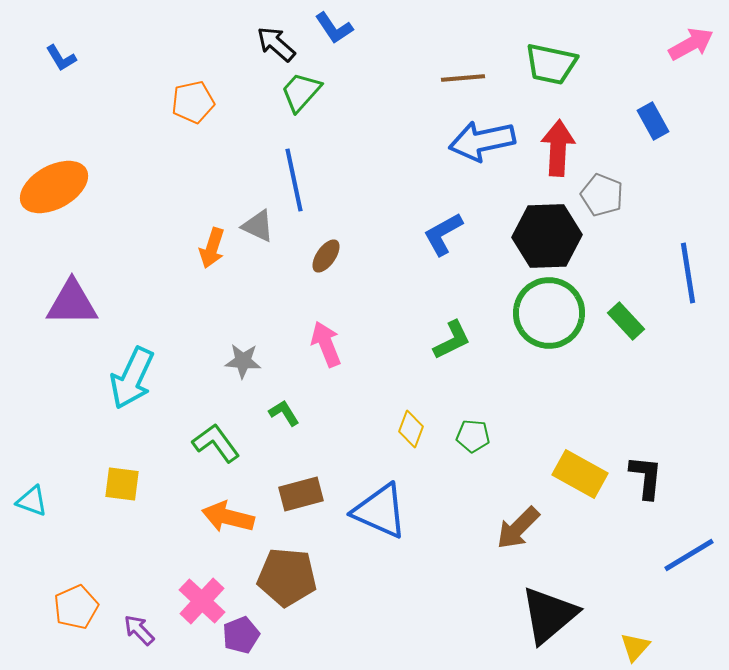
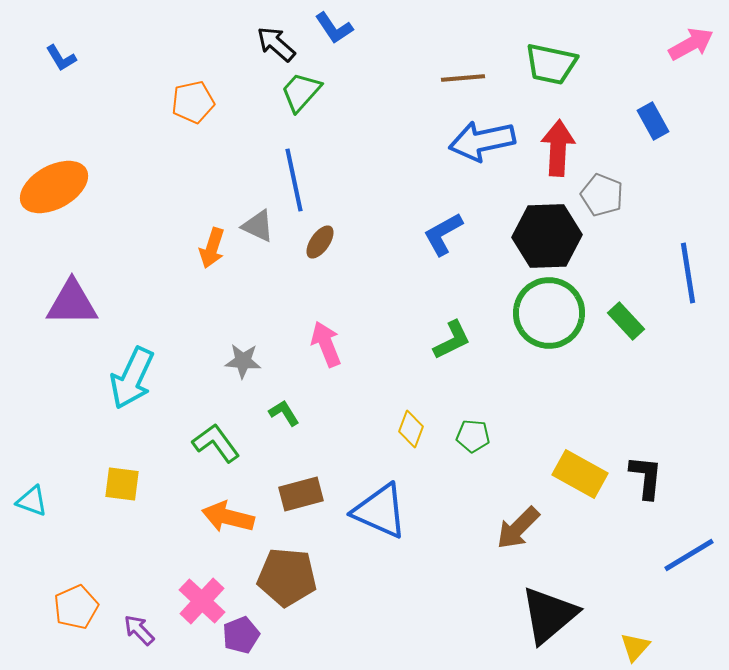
brown ellipse at (326, 256): moved 6 px left, 14 px up
